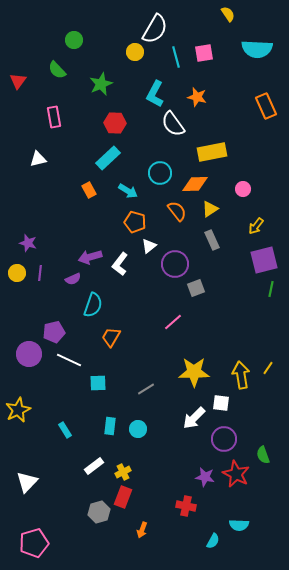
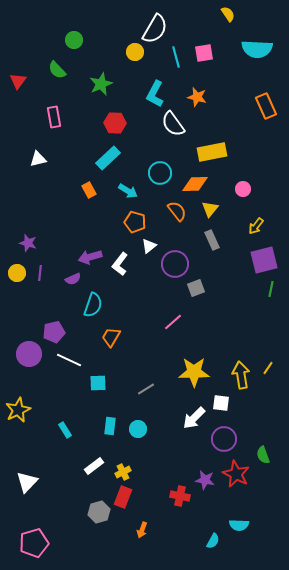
yellow triangle at (210, 209): rotated 18 degrees counterclockwise
purple star at (205, 477): moved 3 px down
red cross at (186, 506): moved 6 px left, 10 px up
